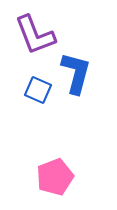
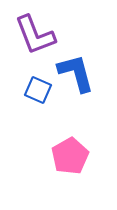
blue L-shape: rotated 30 degrees counterclockwise
pink pentagon: moved 15 px right, 21 px up; rotated 9 degrees counterclockwise
